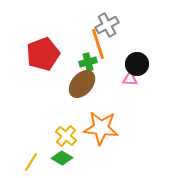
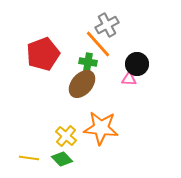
orange line: rotated 24 degrees counterclockwise
green cross: rotated 24 degrees clockwise
pink triangle: moved 1 px left
green diamond: moved 1 px down; rotated 15 degrees clockwise
yellow line: moved 2 px left, 4 px up; rotated 66 degrees clockwise
